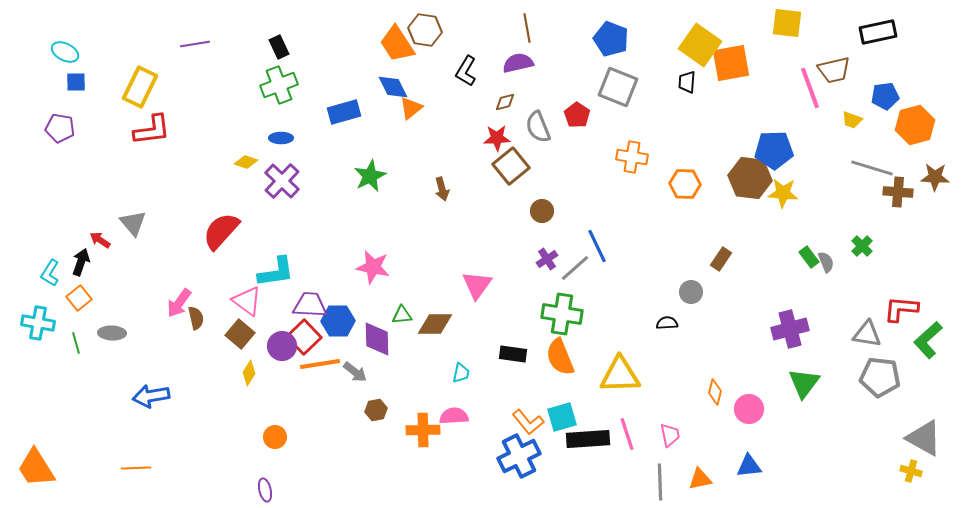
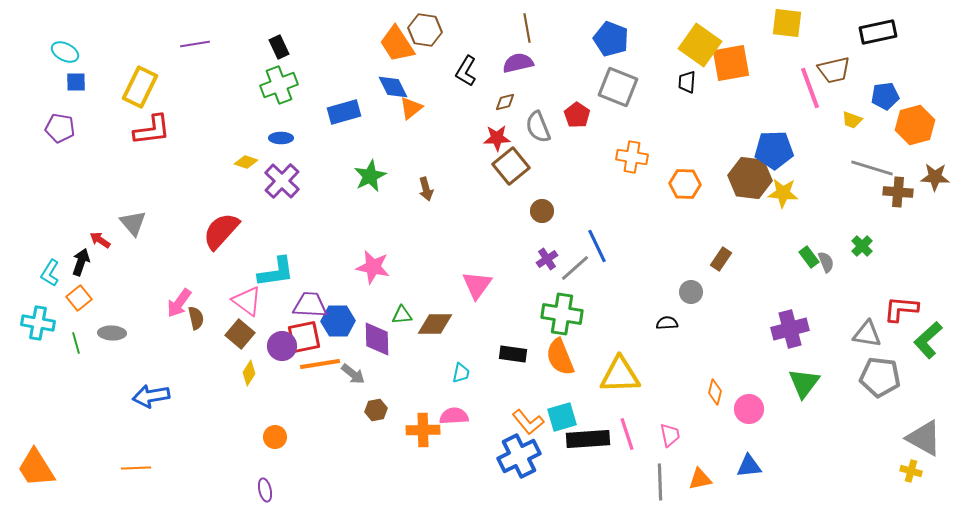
brown arrow at (442, 189): moved 16 px left
red square at (304, 337): rotated 32 degrees clockwise
gray arrow at (355, 372): moved 2 px left, 2 px down
